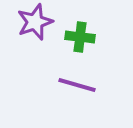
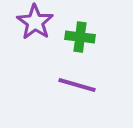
purple star: rotated 18 degrees counterclockwise
